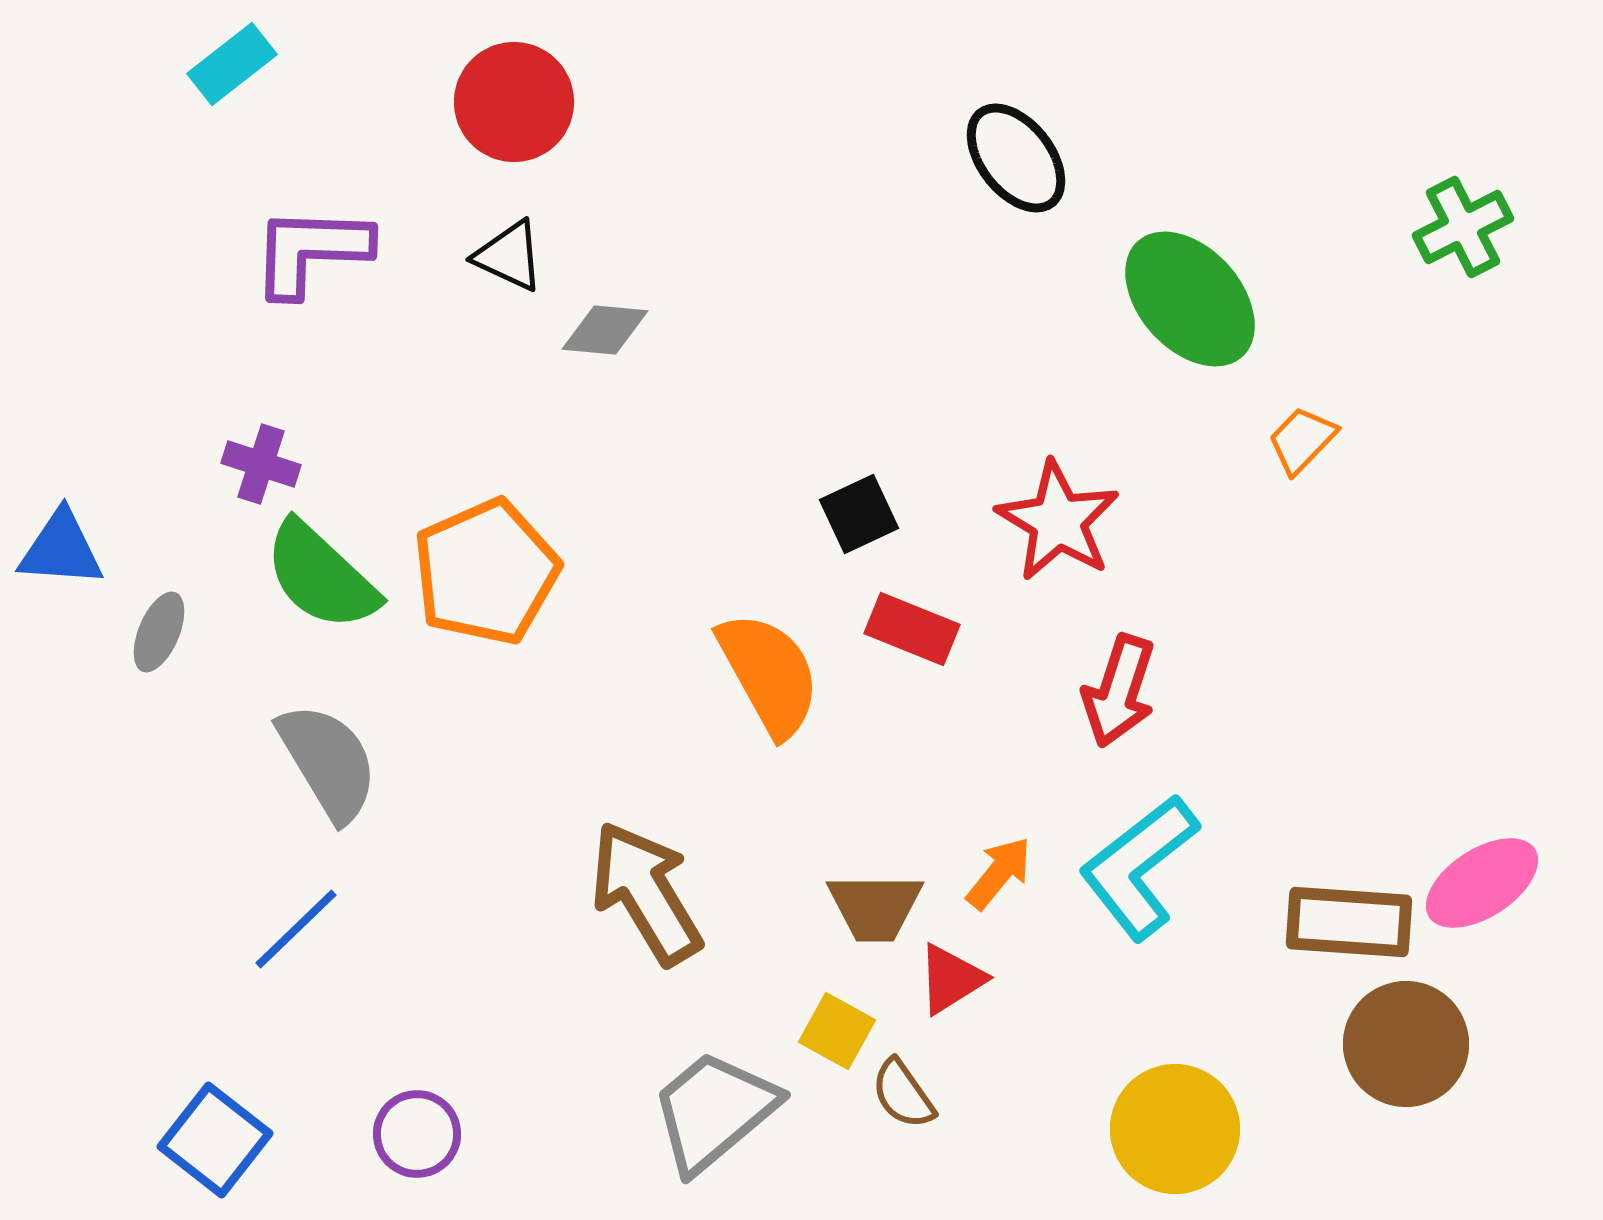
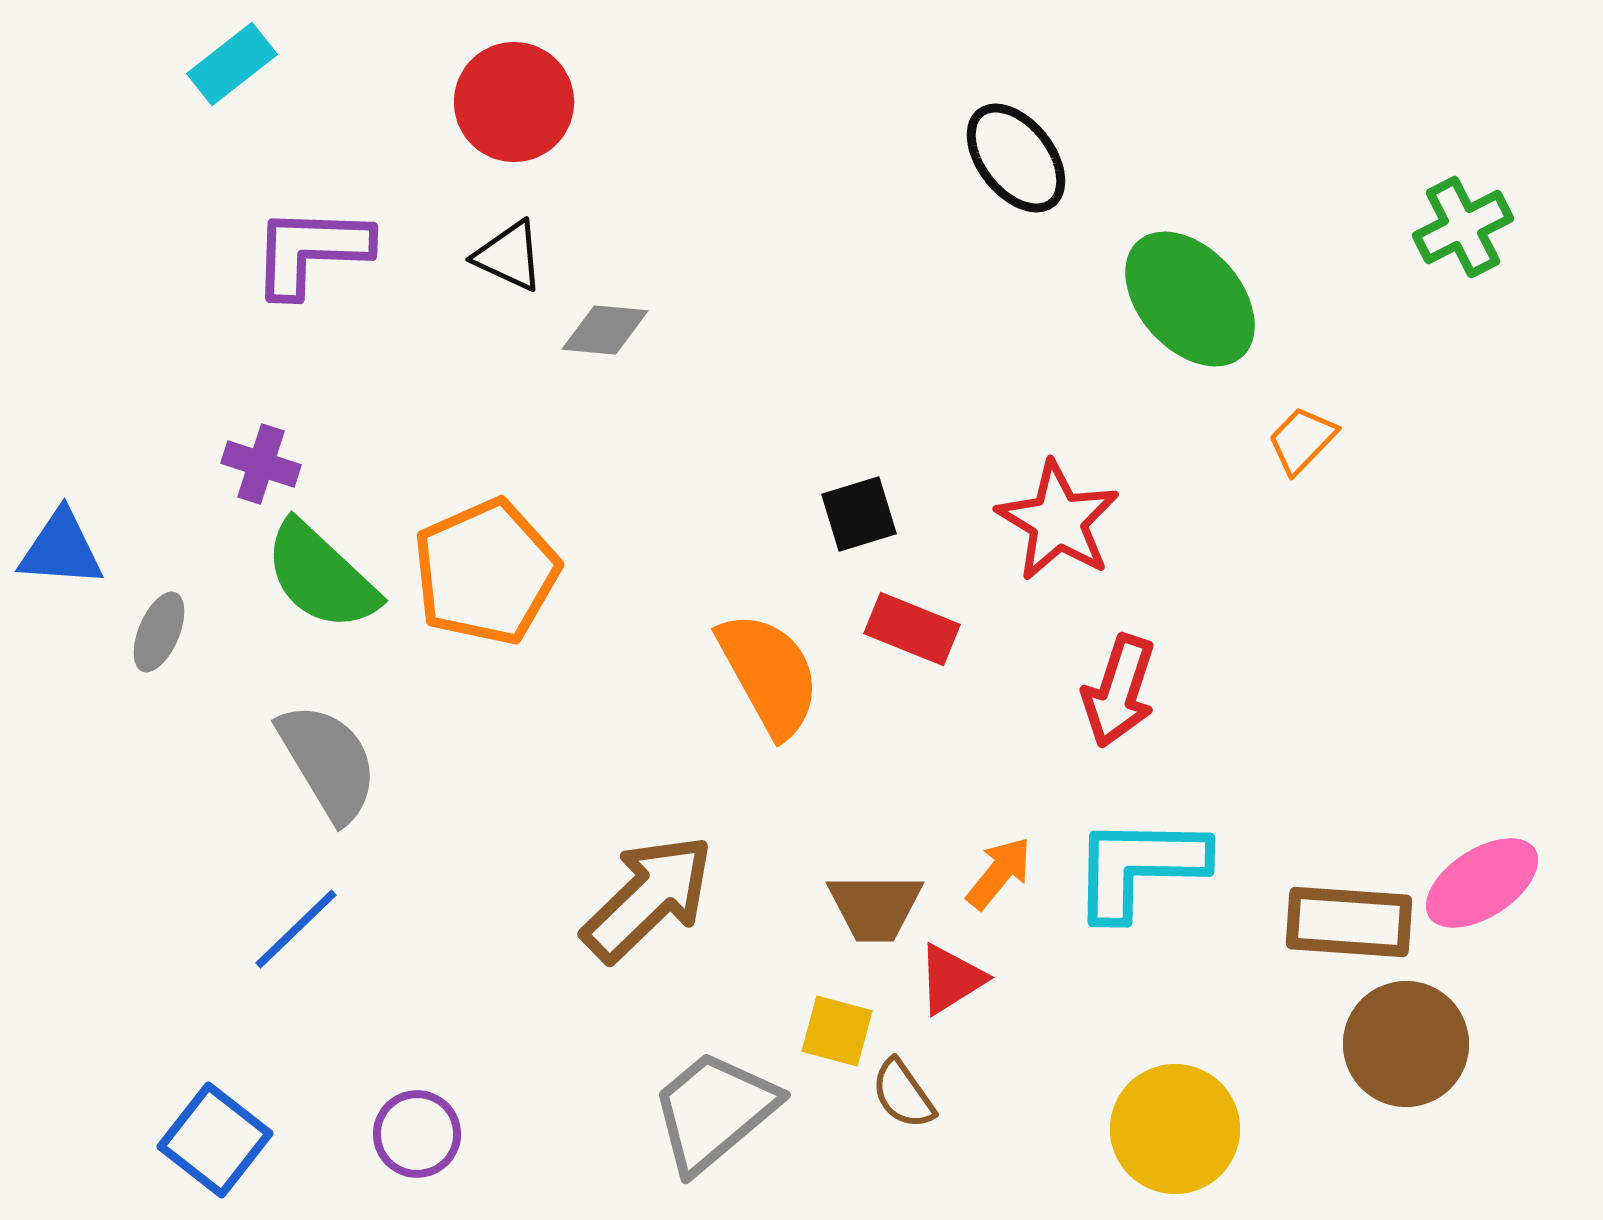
black square: rotated 8 degrees clockwise
cyan L-shape: rotated 39 degrees clockwise
brown arrow: moved 2 px right, 5 px down; rotated 77 degrees clockwise
yellow square: rotated 14 degrees counterclockwise
